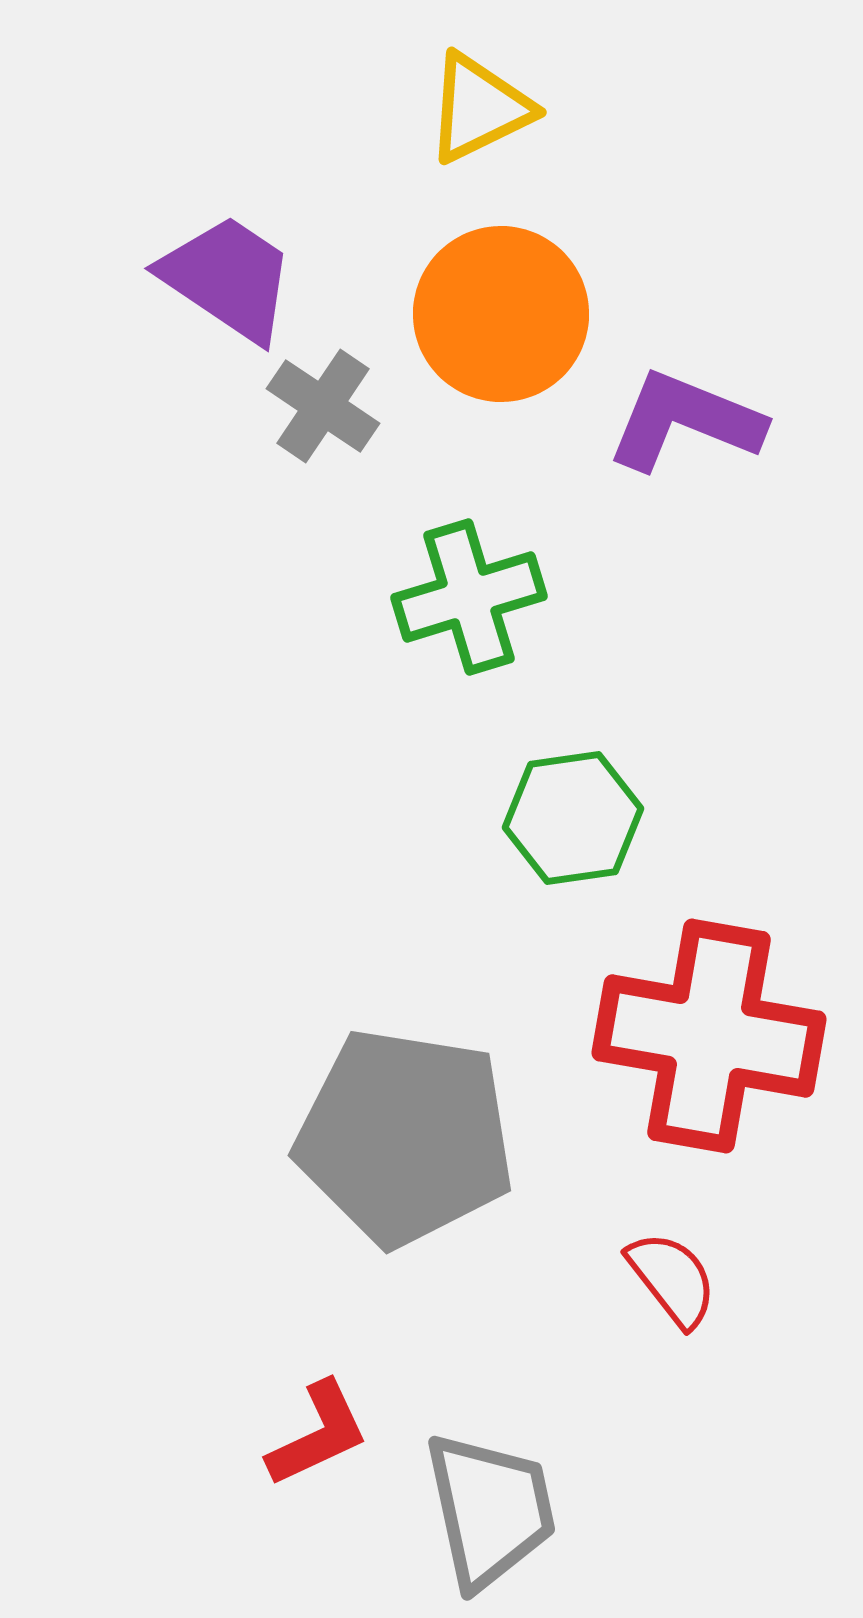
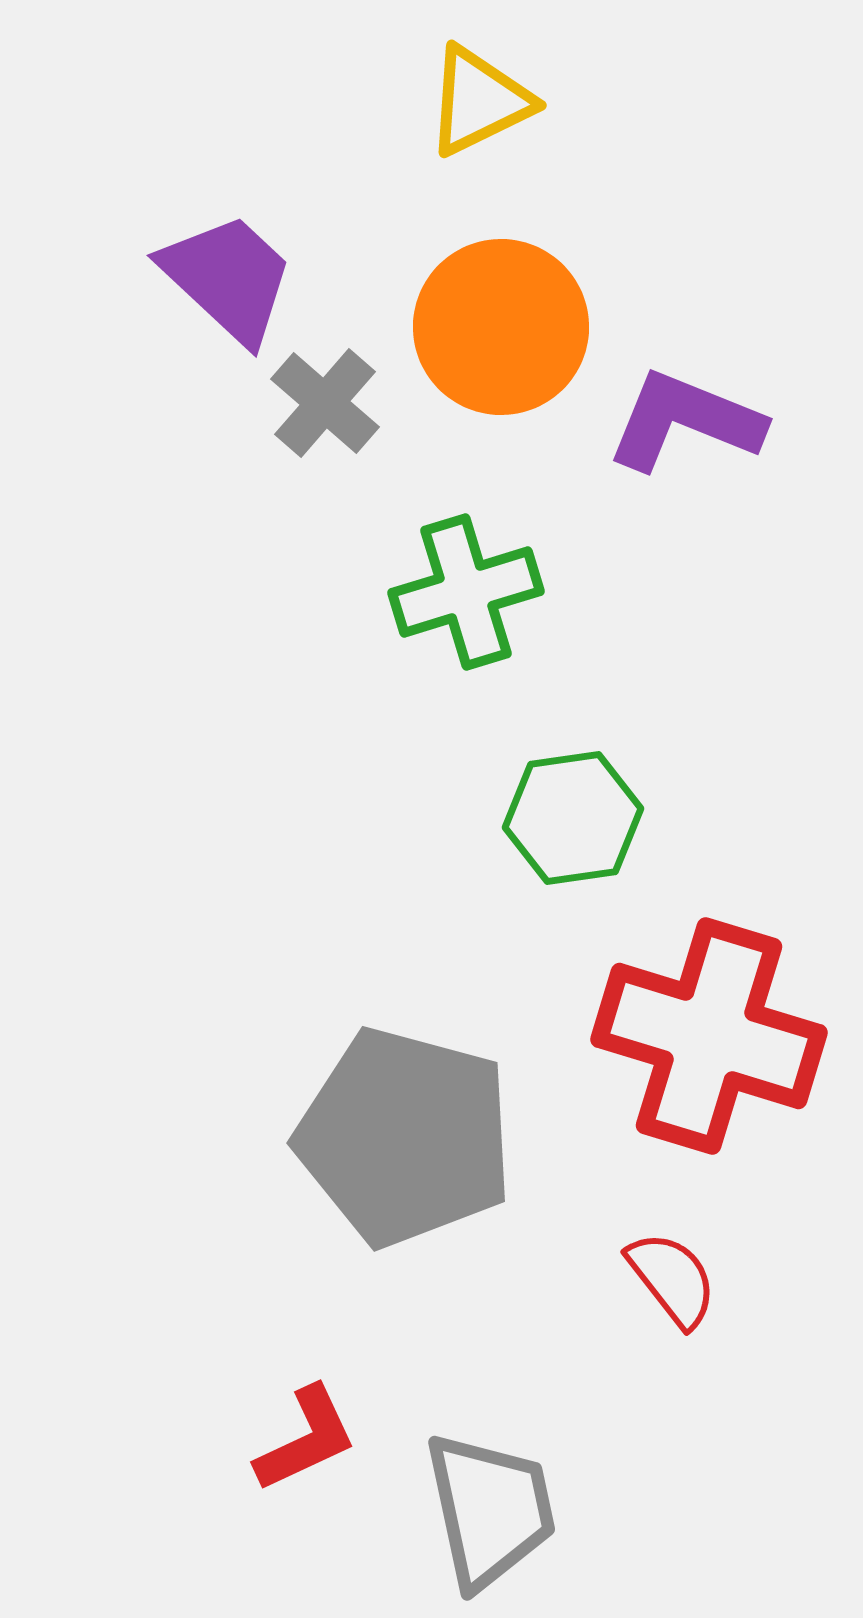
yellow triangle: moved 7 px up
purple trapezoid: rotated 9 degrees clockwise
orange circle: moved 13 px down
gray cross: moved 2 px right, 3 px up; rotated 7 degrees clockwise
green cross: moved 3 px left, 5 px up
red cross: rotated 7 degrees clockwise
gray pentagon: rotated 6 degrees clockwise
red L-shape: moved 12 px left, 5 px down
